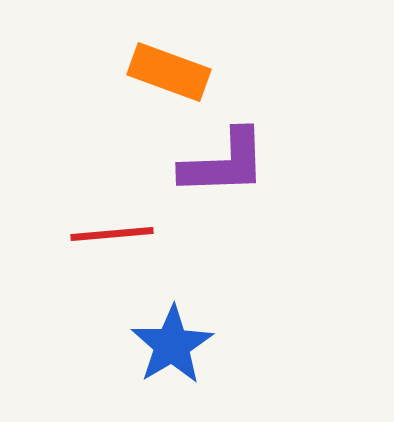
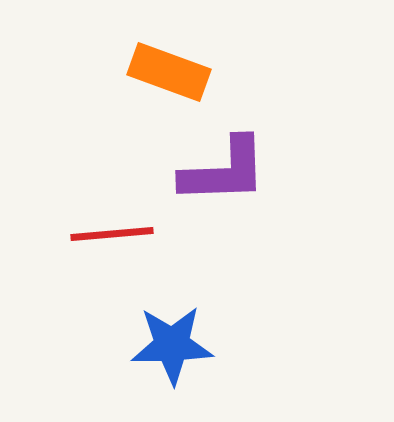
purple L-shape: moved 8 px down
blue star: rotated 30 degrees clockwise
